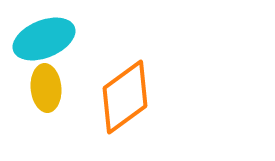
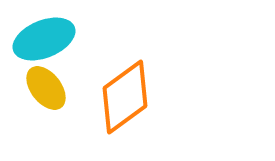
yellow ellipse: rotated 33 degrees counterclockwise
